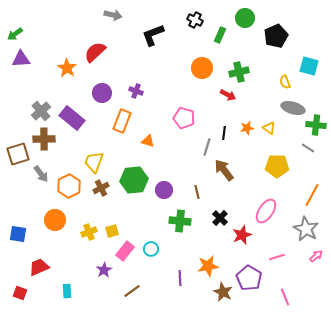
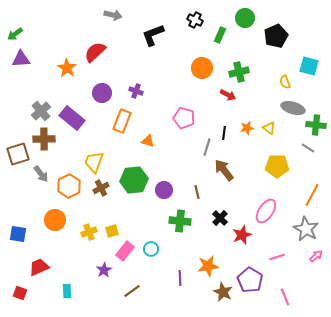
purple pentagon at (249, 278): moved 1 px right, 2 px down
